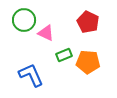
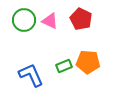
red pentagon: moved 7 px left, 3 px up
pink triangle: moved 4 px right, 12 px up
green rectangle: moved 11 px down
